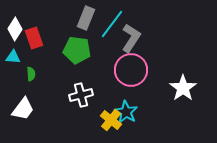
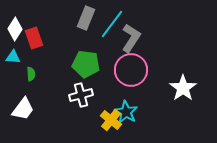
green pentagon: moved 9 px right, 14 px down
